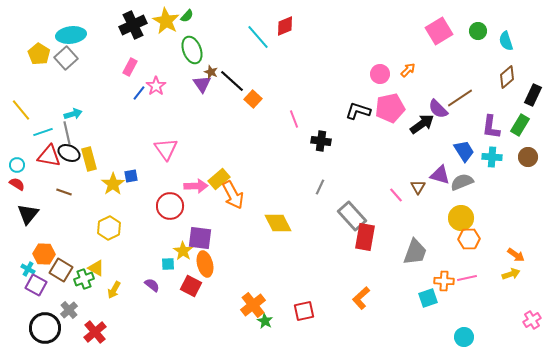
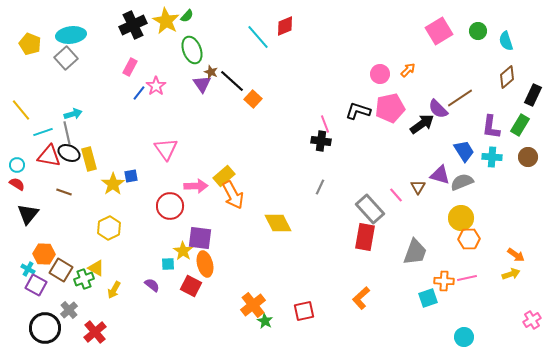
yellow pentagon at (39, 54): moved 9 px left, 10 px up; rotated 10 degrees counterclockwise
pink line at (294, 119): moved 31 px right, 5 px down
yellow rectangle at (219, 179): moved 5 px right, 3 px up
gray rectangle at (352, 216): moved 18 px right, 7 px up
